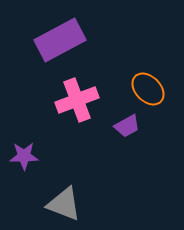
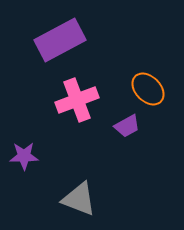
gray triangle: moved 15 px right, 5 px up
